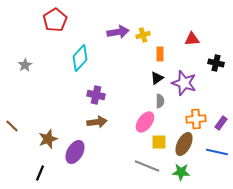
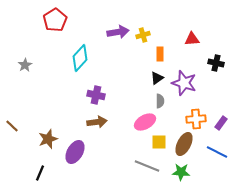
pink ellipse: rotated 25 degrees clockwise
blue line: rotated 15 degrees clockwise
